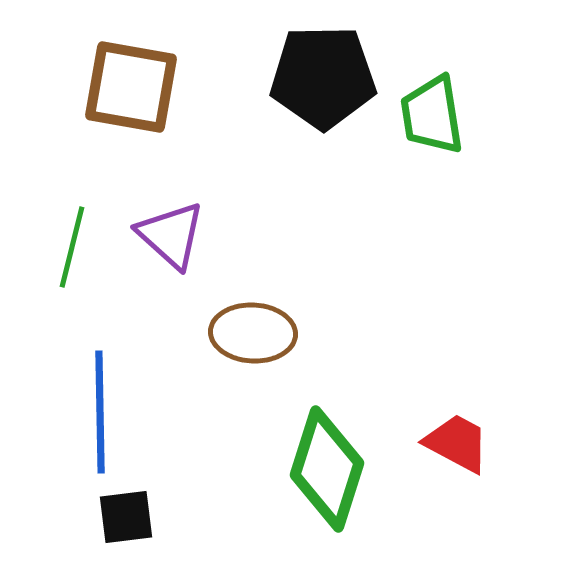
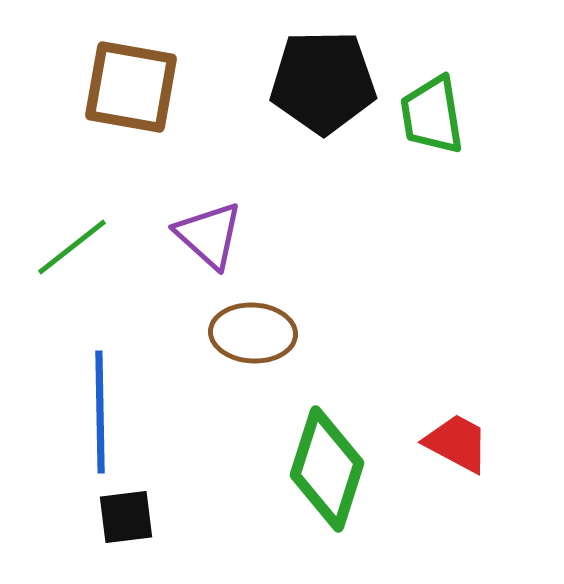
black pentagon: moved 5 px down
purple triangle: moved 38 px right
green line: rotated 38 degrees clockwise
